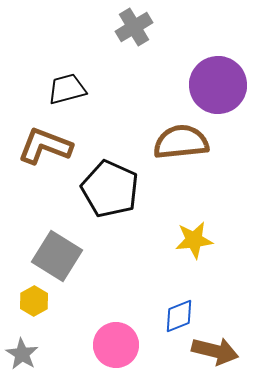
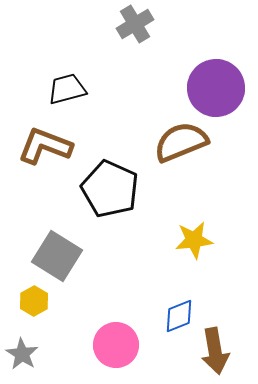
gray cross: moved 1 px right, 3 px up
purple circle: moved 2 px left, 3 px down
brown semicircle: rotated 16 degrees counterclockwise
brown arrow: rotated 66 degrees clockwise
